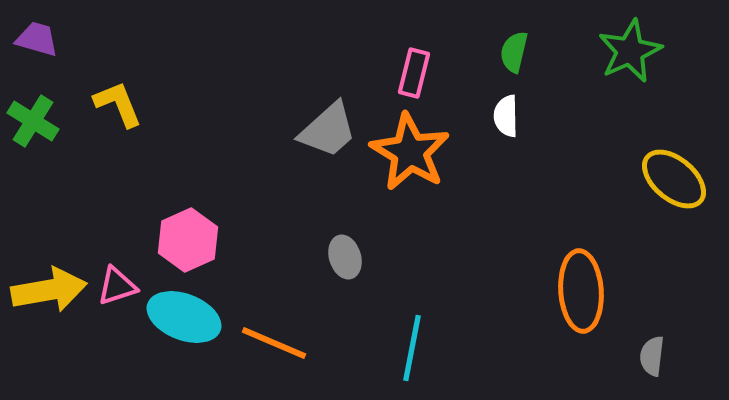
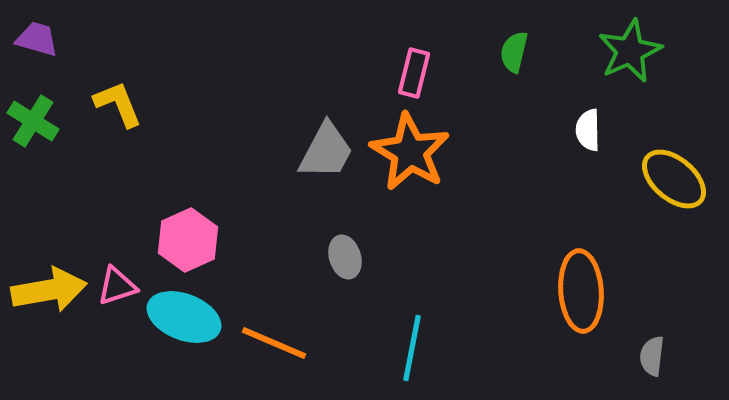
white semicircle: moved 82 px right, 14 px down
gray trapezoid: moved 2 px left, 21 px down; rotated 20 degrees counterclockwise
